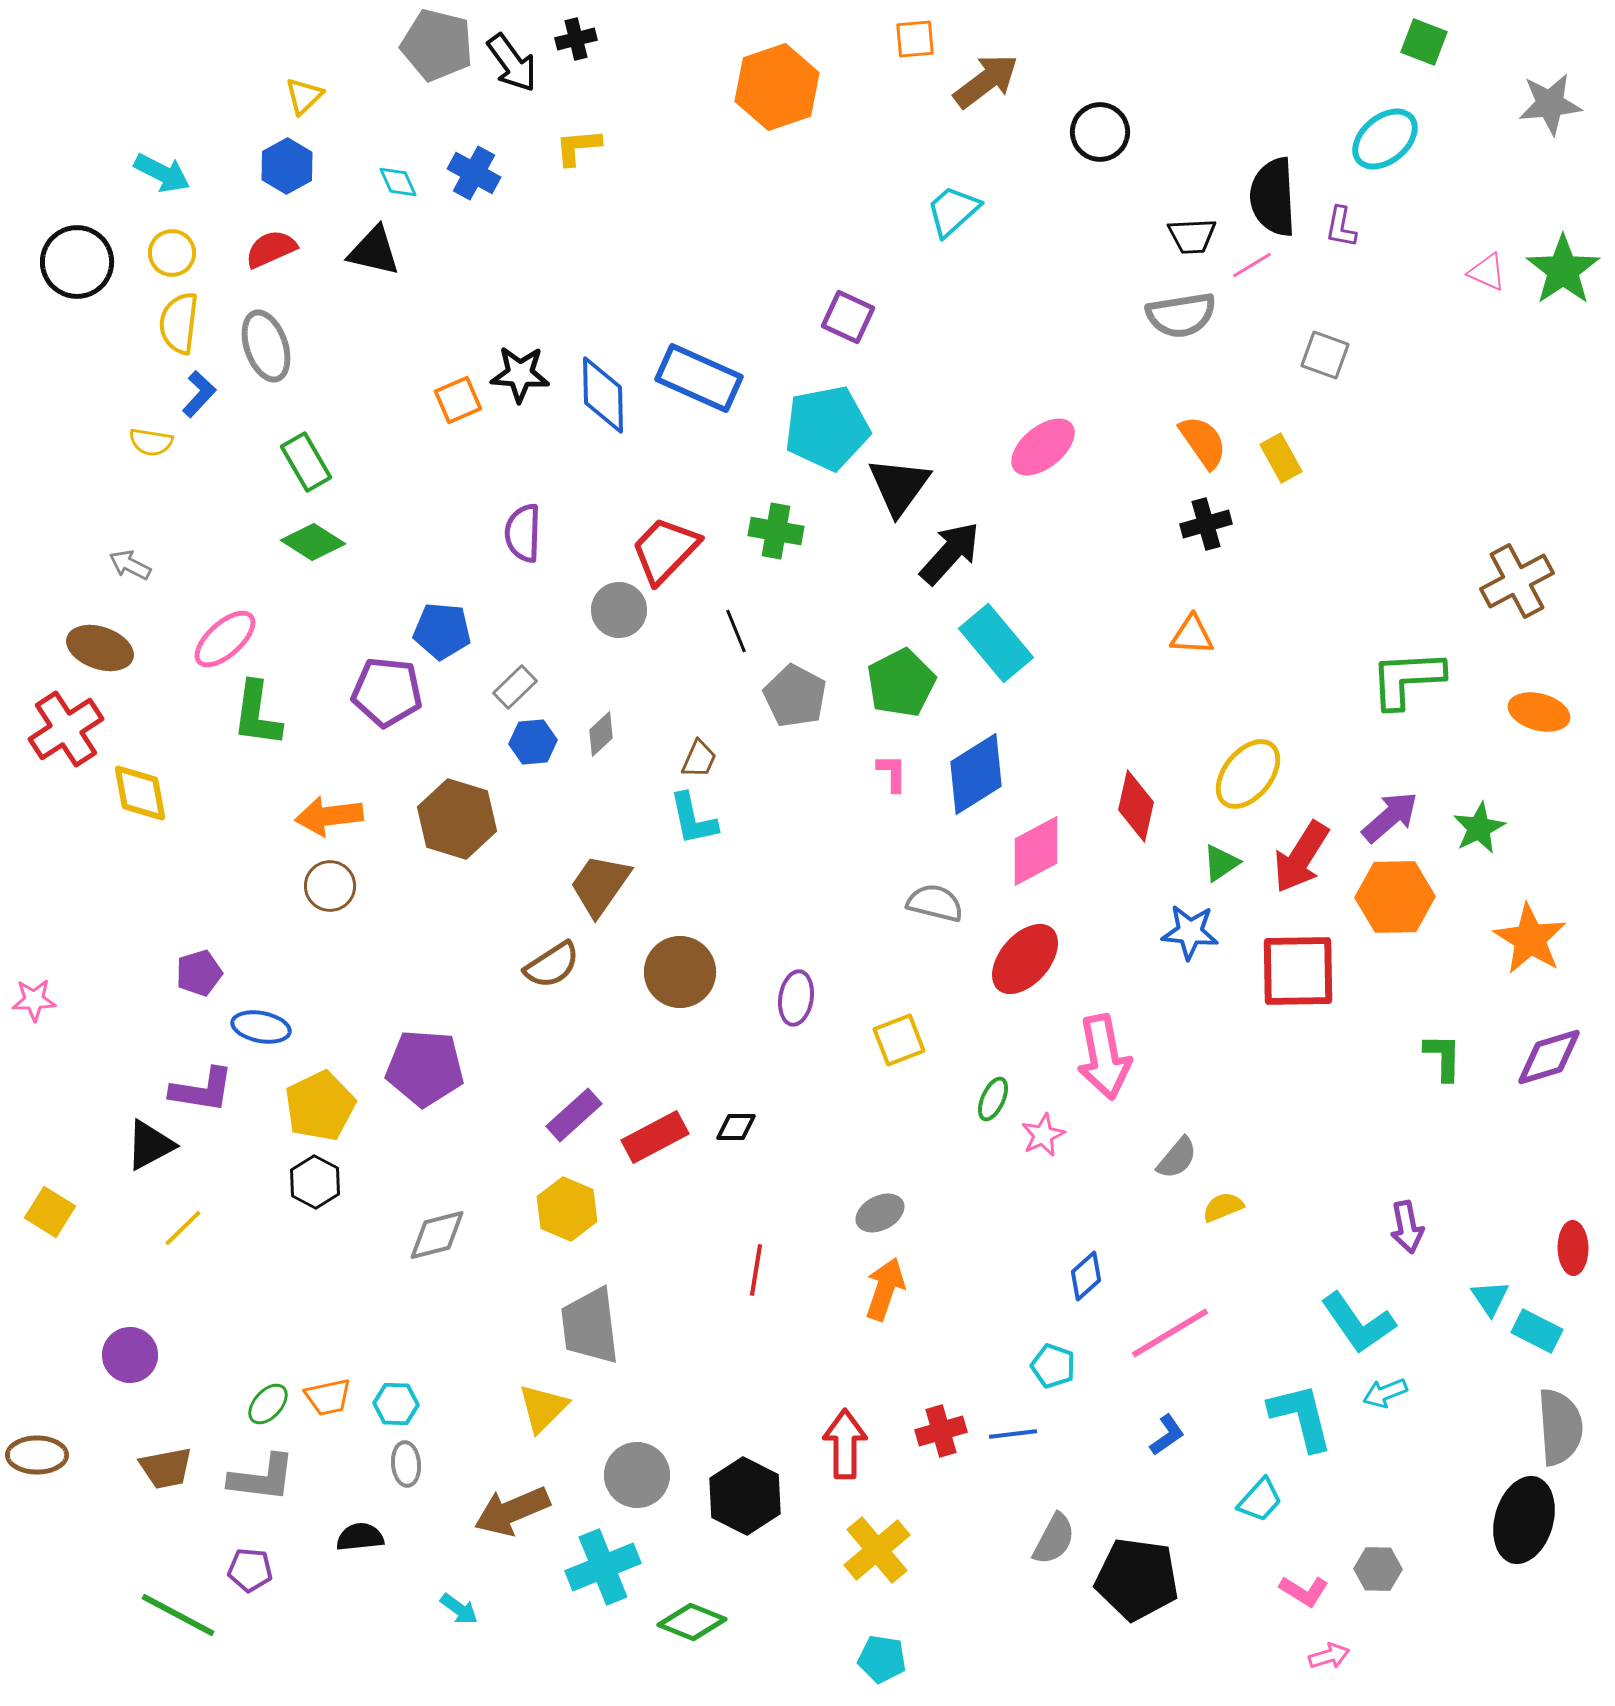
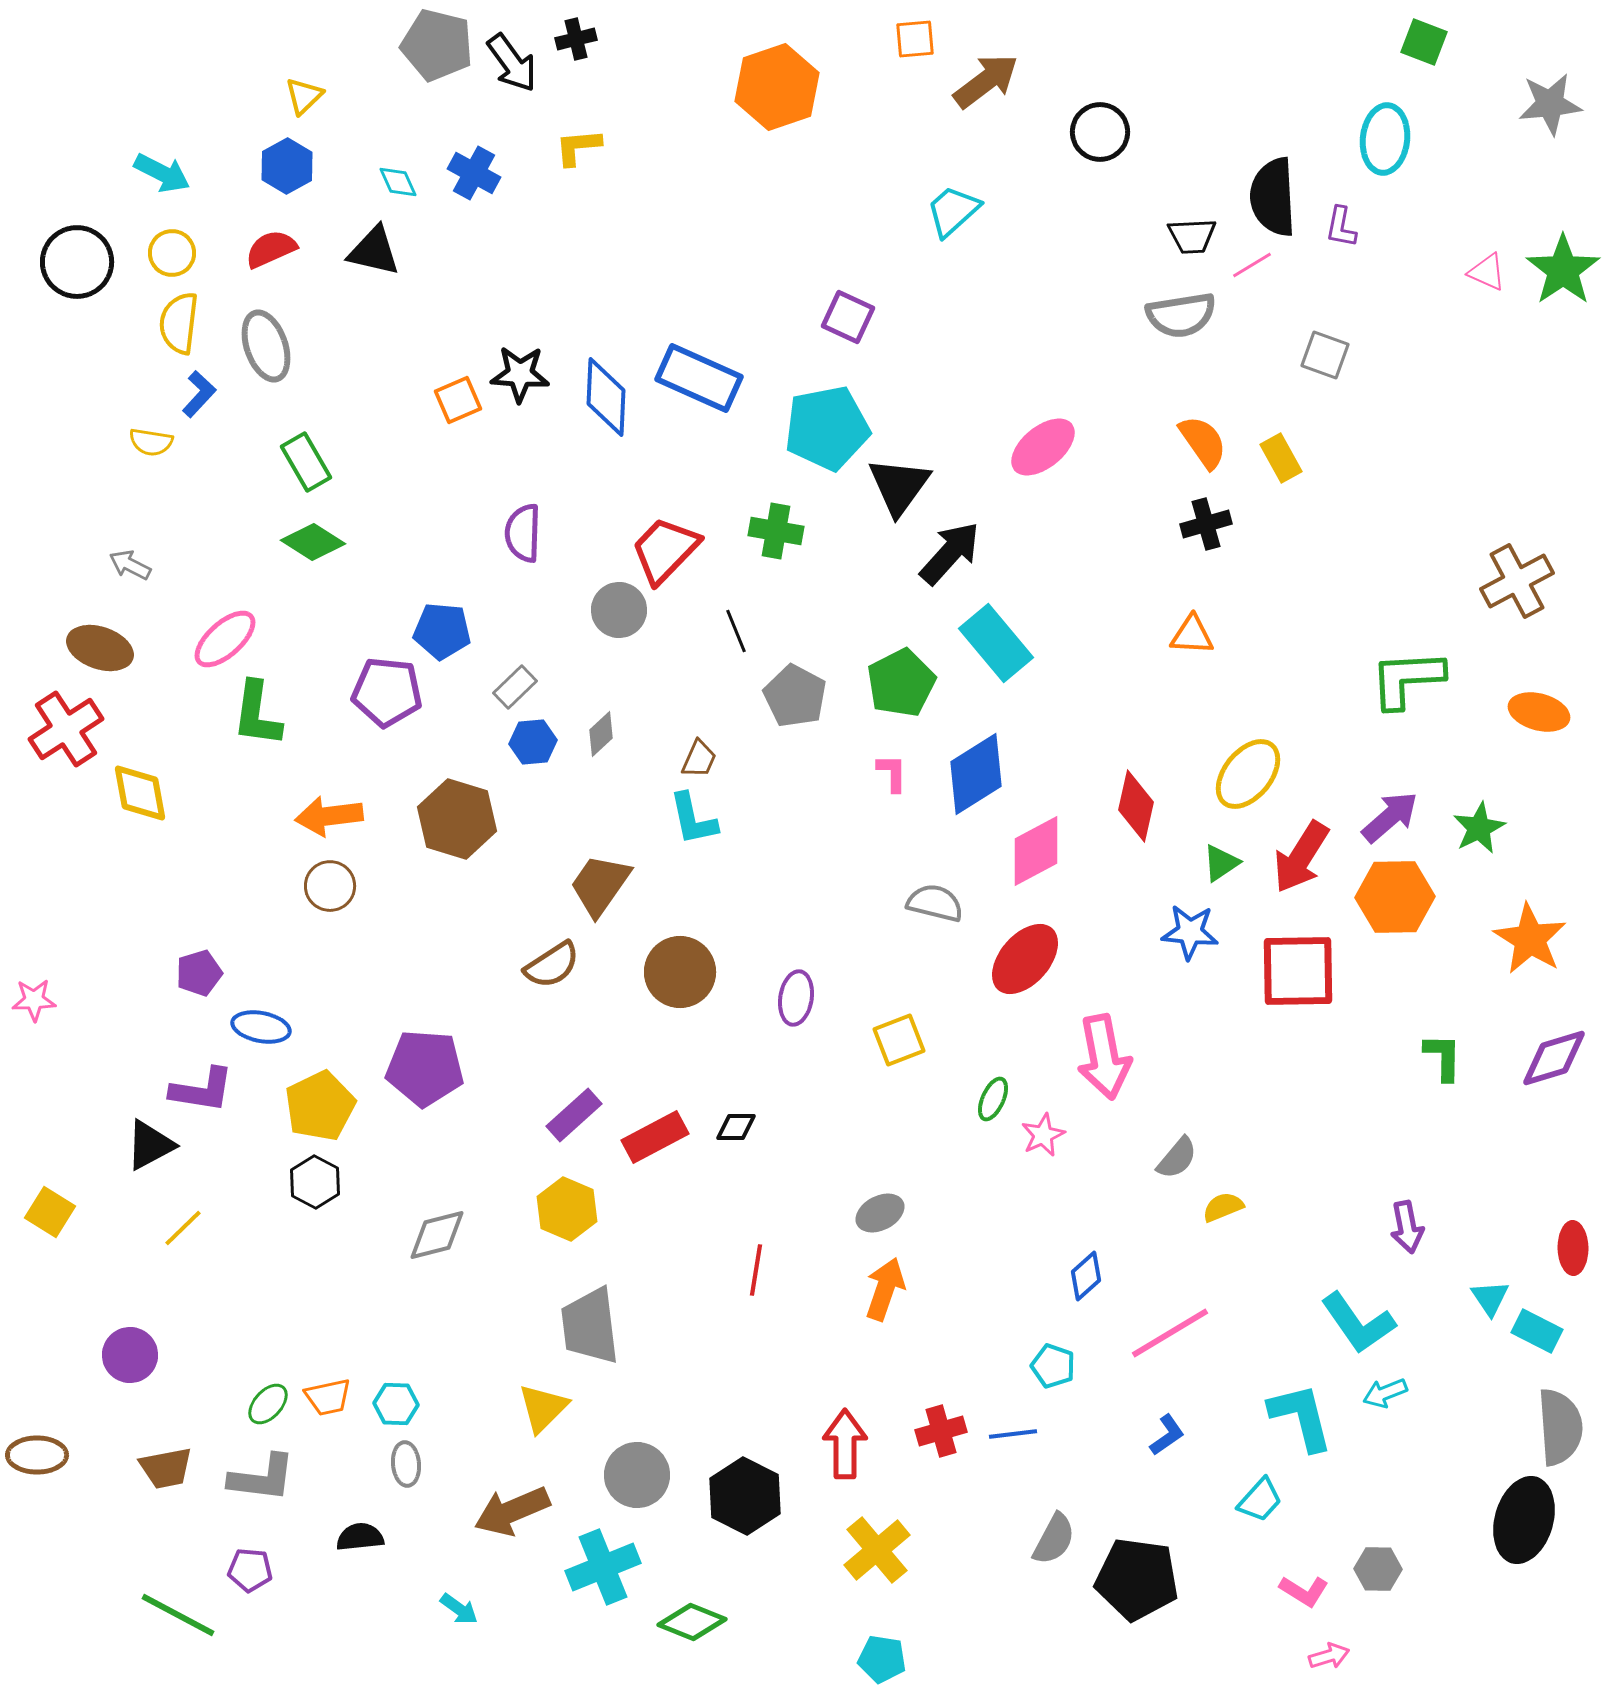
cyan ellipse at (1385, 139): rotated 44 degrees counterclockwise
blue diamond at (603, 395): moved 3 px right, 2 px down; rotated 4 degrees clockwise
purple diamond at (1549, 1057): moved 5 px right, 1 px down
